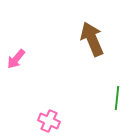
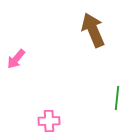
brown arrow: moved 1 px right, 9 px up
pink cross: rotated 25 degrees counterclockwise
